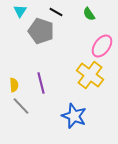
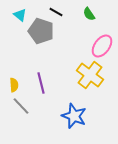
cyan triangle: moved 4 px down; rotated 24 degrees counterclockwise
